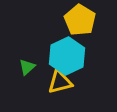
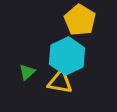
green triangle: moved 5 px down
yellow triangle: rotated 24 degrees clockwise
